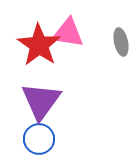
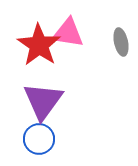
purple triangle: moved 2 px right
